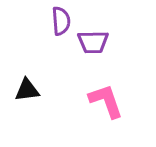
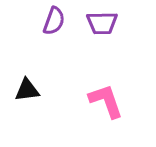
purple semicircle: moved 7 px left; rotated 24 degrees clockwise
purple trapezoid: moved 9 px right, 19 px up
